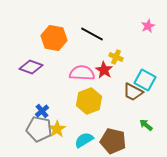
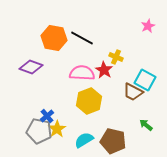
black line: moved 10 px left, 4 px down
blue cross: moved 5 px right, 5 px down
gray pentagon: moved 2 px down
